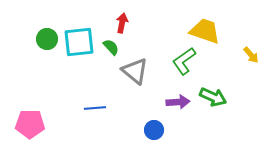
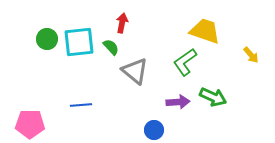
green L-shape: moved 1 px right, 1 px down
blue line: moved 14 px left, 3 px up
